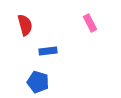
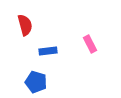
pink rectangle: moved 21 px down
blue pentagon: moved 2 px left
